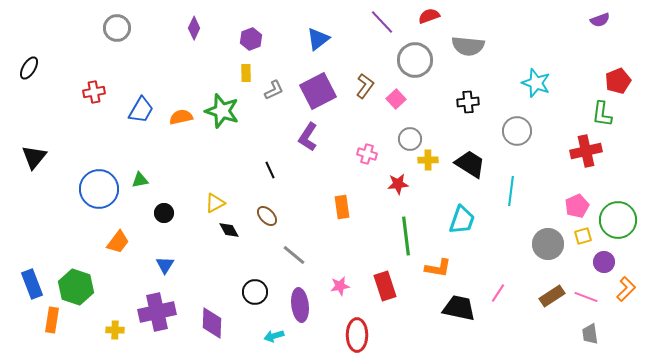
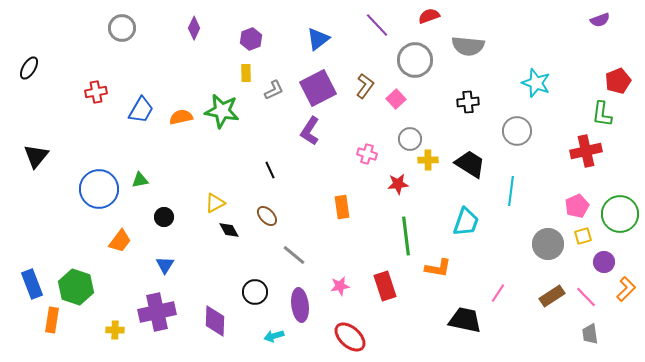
purple line at (382, 22): moved 5 px left, 3 px down
gray circle at (117, 28): moved 5 px right
purple square at (318, 91): moved 3 px up
red cross at (94, 92): moved 2 px right
green star at (222, 111): rotated 8 degrees counterclockwise
purple L-shape at (308, 137): moved 2 px right, 6 px up
black triangle at (34, 157): moved 2 px right, 1 px up
black circle at (164, 213): moved 4 px down
cyan trapezoid at (462, 220): moved 4 px right, 2 px down
green circle at (618, 220): moved 2 px right, 6 px up
orange trapezoid at (118, 242): moved 2 px right, 1 px up
pink line at (586, 297): rotated 25 degrees clockwise
black trapezoid at (459, 308): moved 6 px right, 12 px down
purple diamond at (212, 323): moved 3 px right, 2 px up
red ellipse at (357, 335): moved 7 px left, 2 px down; rotated 48 degrees counterclockwise
